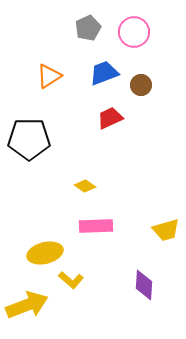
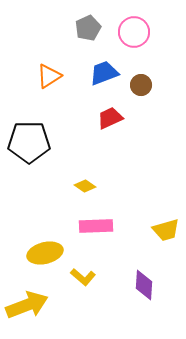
black pentagon: moved 3 px down
yellow L-shape: moved 12 px right, 3 px up
